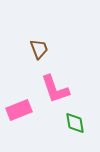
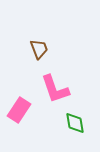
pink rectangle: rotated 35 degrees counterclockwise
